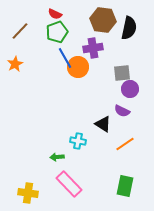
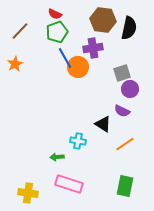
gray square: rotated 12 degrees counterclockwise
pink rectangle: rotated 28 degrees counterclockwise
